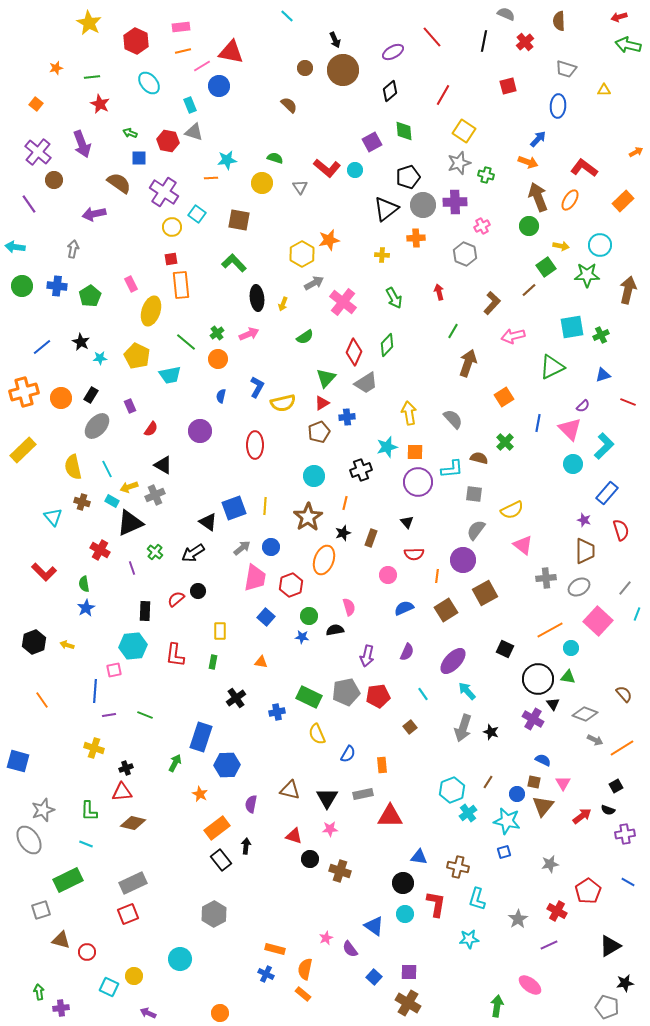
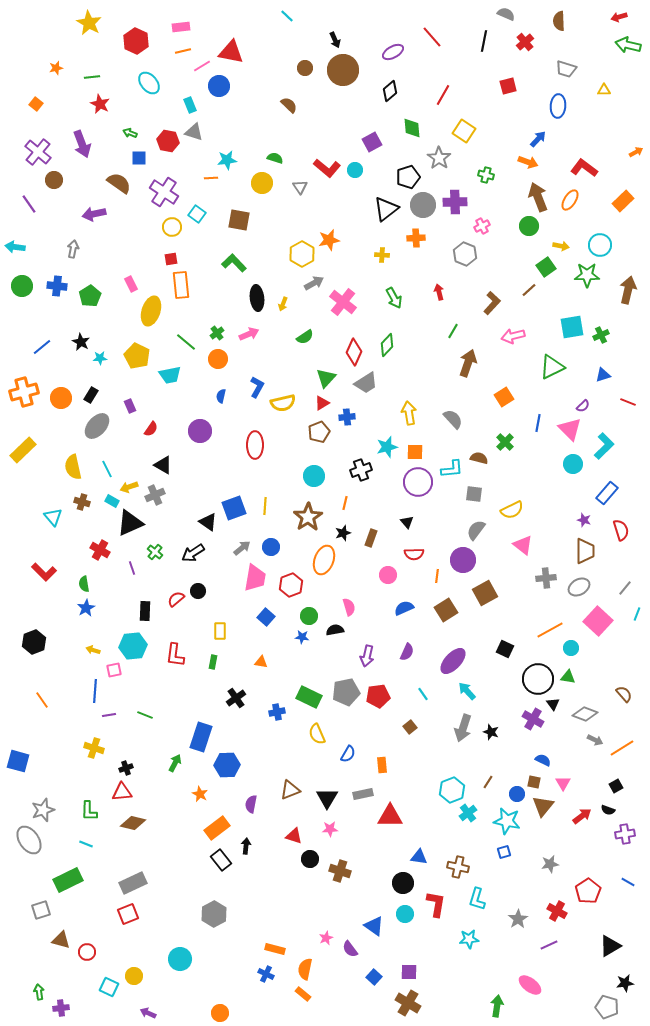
green diamond at (404, 131): moved 8 px right, 3 px up
gray star at (459, 163): moved 20 px left, 5 px up; rotated 20 degrees counterclockwise
yellow arrow at (67, 645): moved 26 px right, 5 px down
brown triangle at (290, 790): rotated 35 degrees counterclockwise
